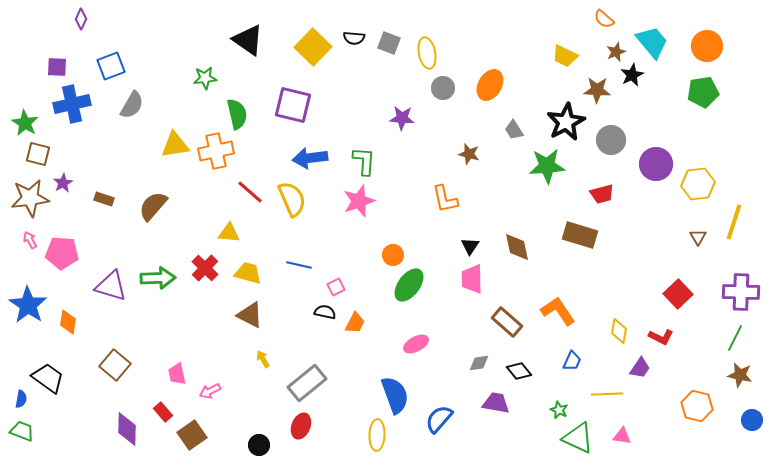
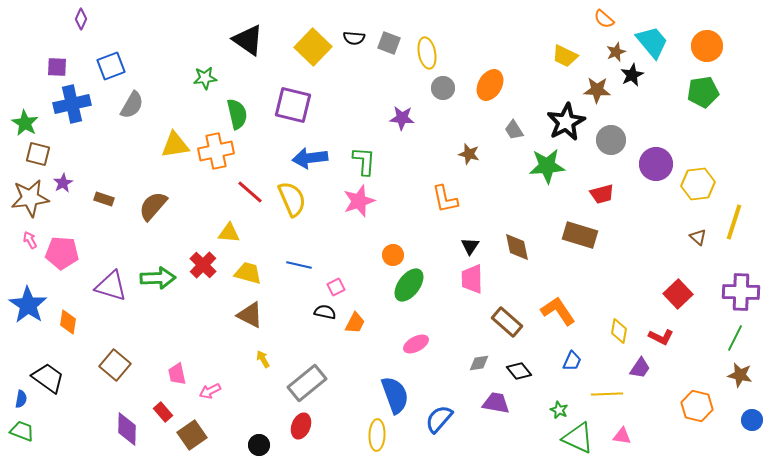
brown triangle at (698, 237): rotated 18 degrees counterclockwise
red cross at (205, 268): moved 2 px left, 3 px up
